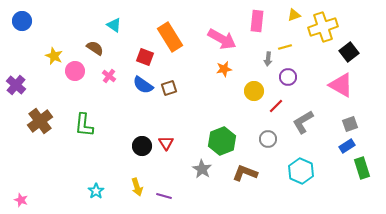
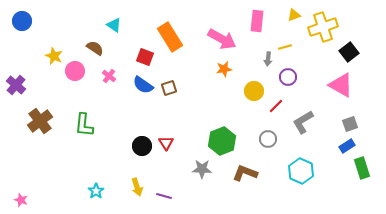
gray star: rotated 30 degrees counterclockwise
